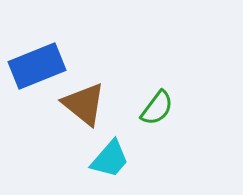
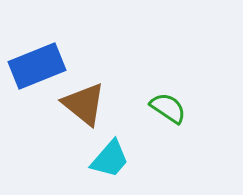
green semicircle: moved 11 px right; rotated 93 degrees counterclockwise
